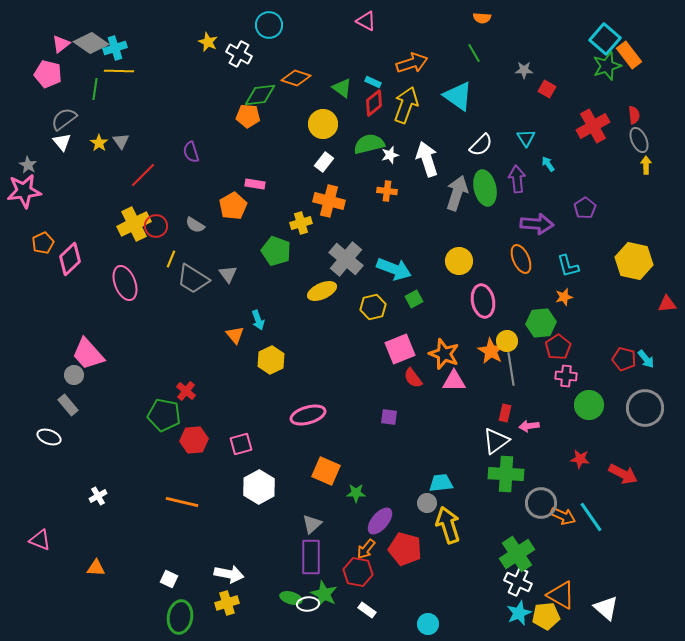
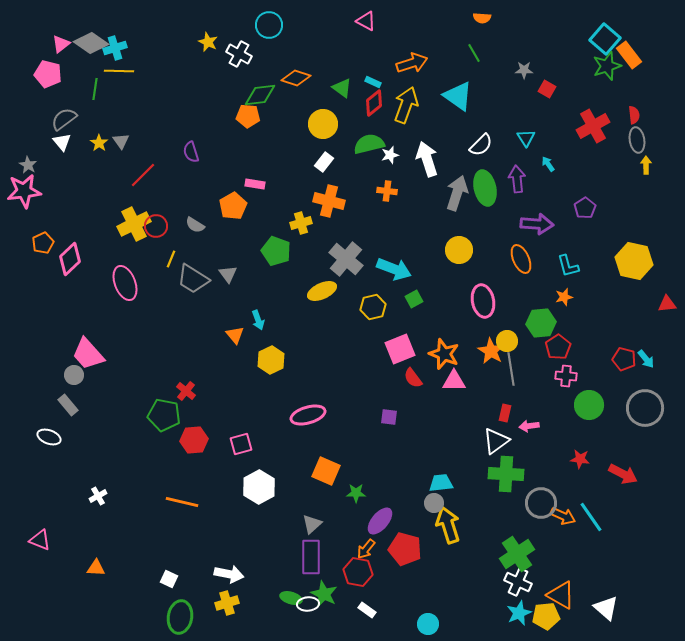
gray ellipse at (639, 140): moved 2 px left; rotated 15 degrees clockwise
yellow circle at (459, 261): moved 11 px up
gray circle at (427, 503): moved 7 px right
